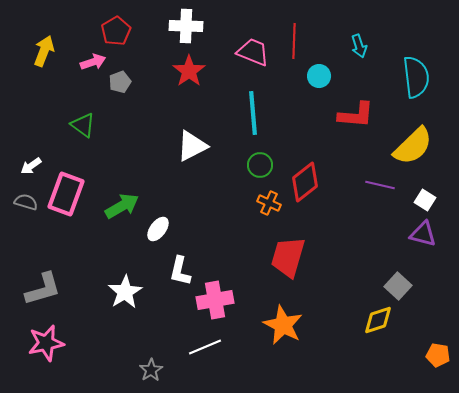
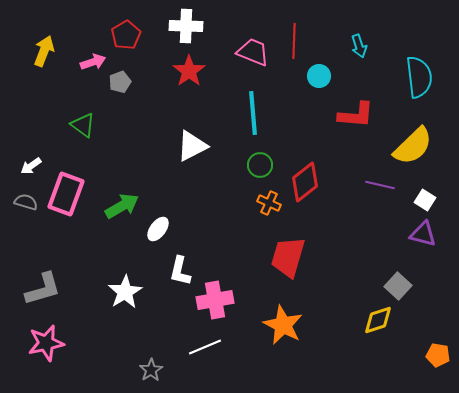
red pentagon: moved 10 px right, 4 px down
cyan semicircle: moved 3 px right
